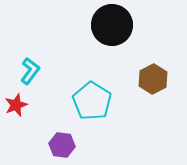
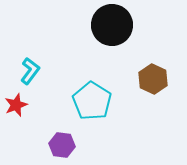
brown hexagon: rotated 8 degrees counterclockwise
